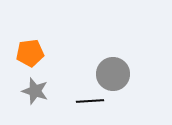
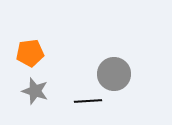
gray circle: moved 1 px right
black line: moved 2 px left
